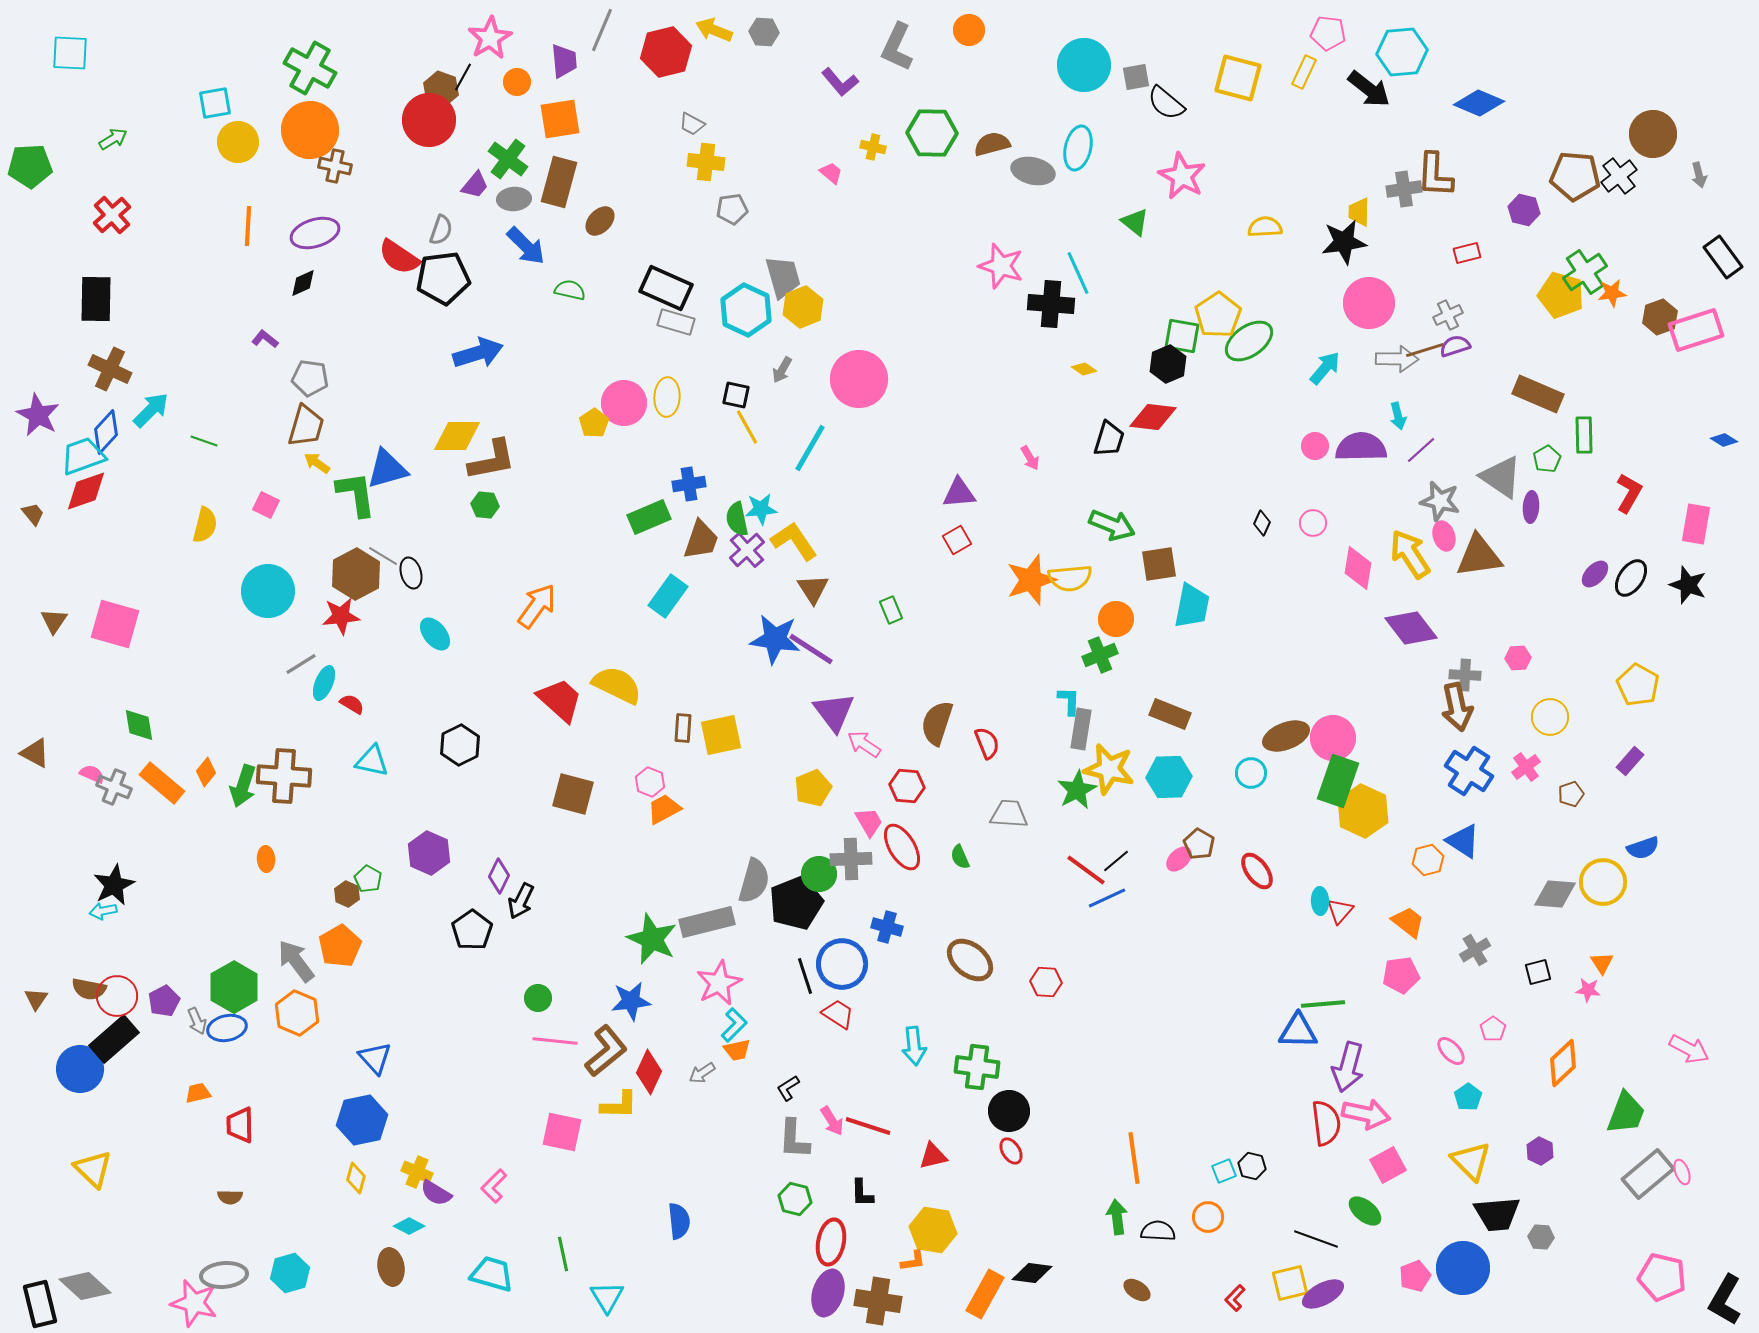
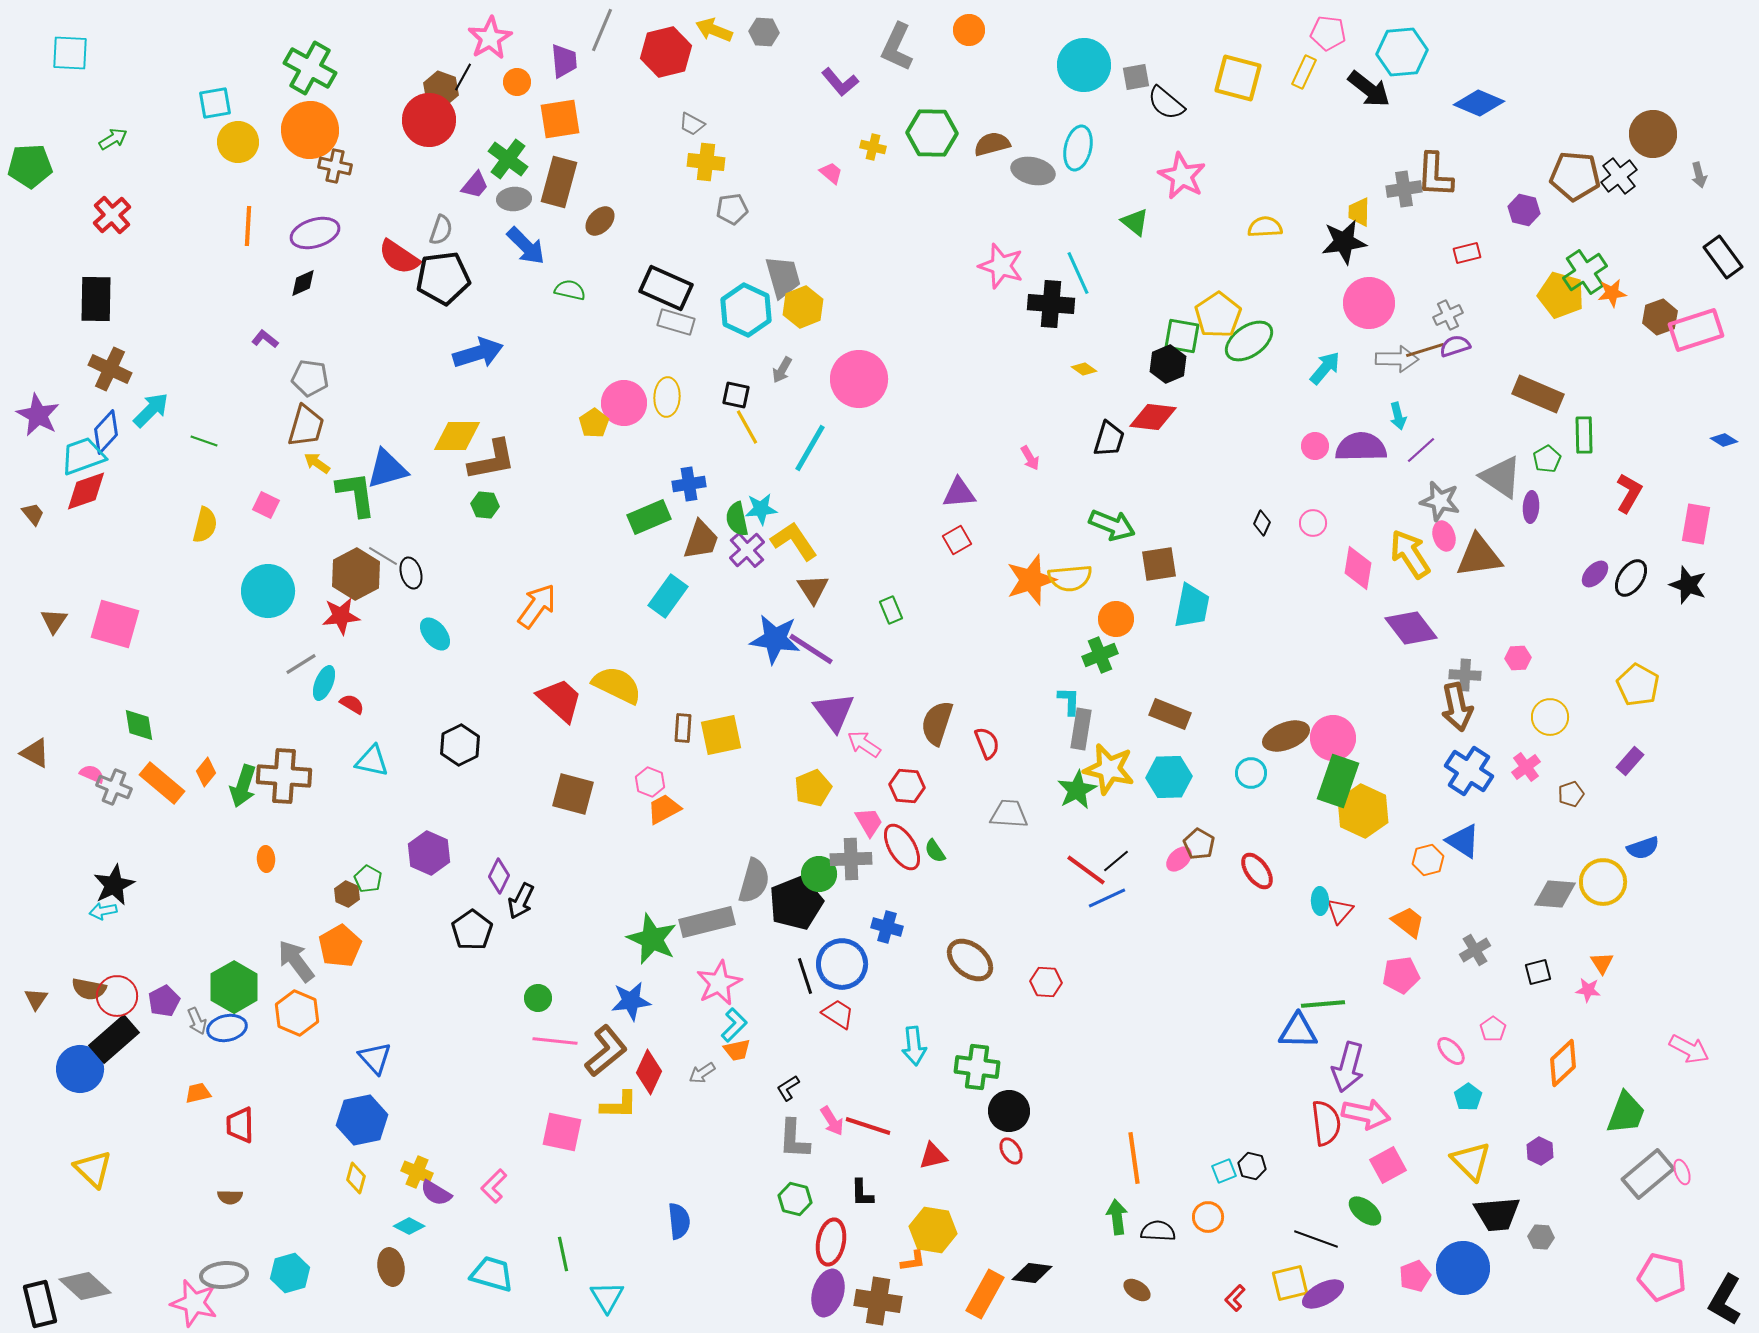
green semicircle at (960, 857): moved 25 px left, 6 px up; rotated 10 degrees counterclockwise
